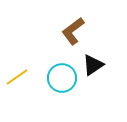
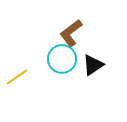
brown L-shape: moved 2 px left, 2 px down
cyan circle: moved 19 px up
